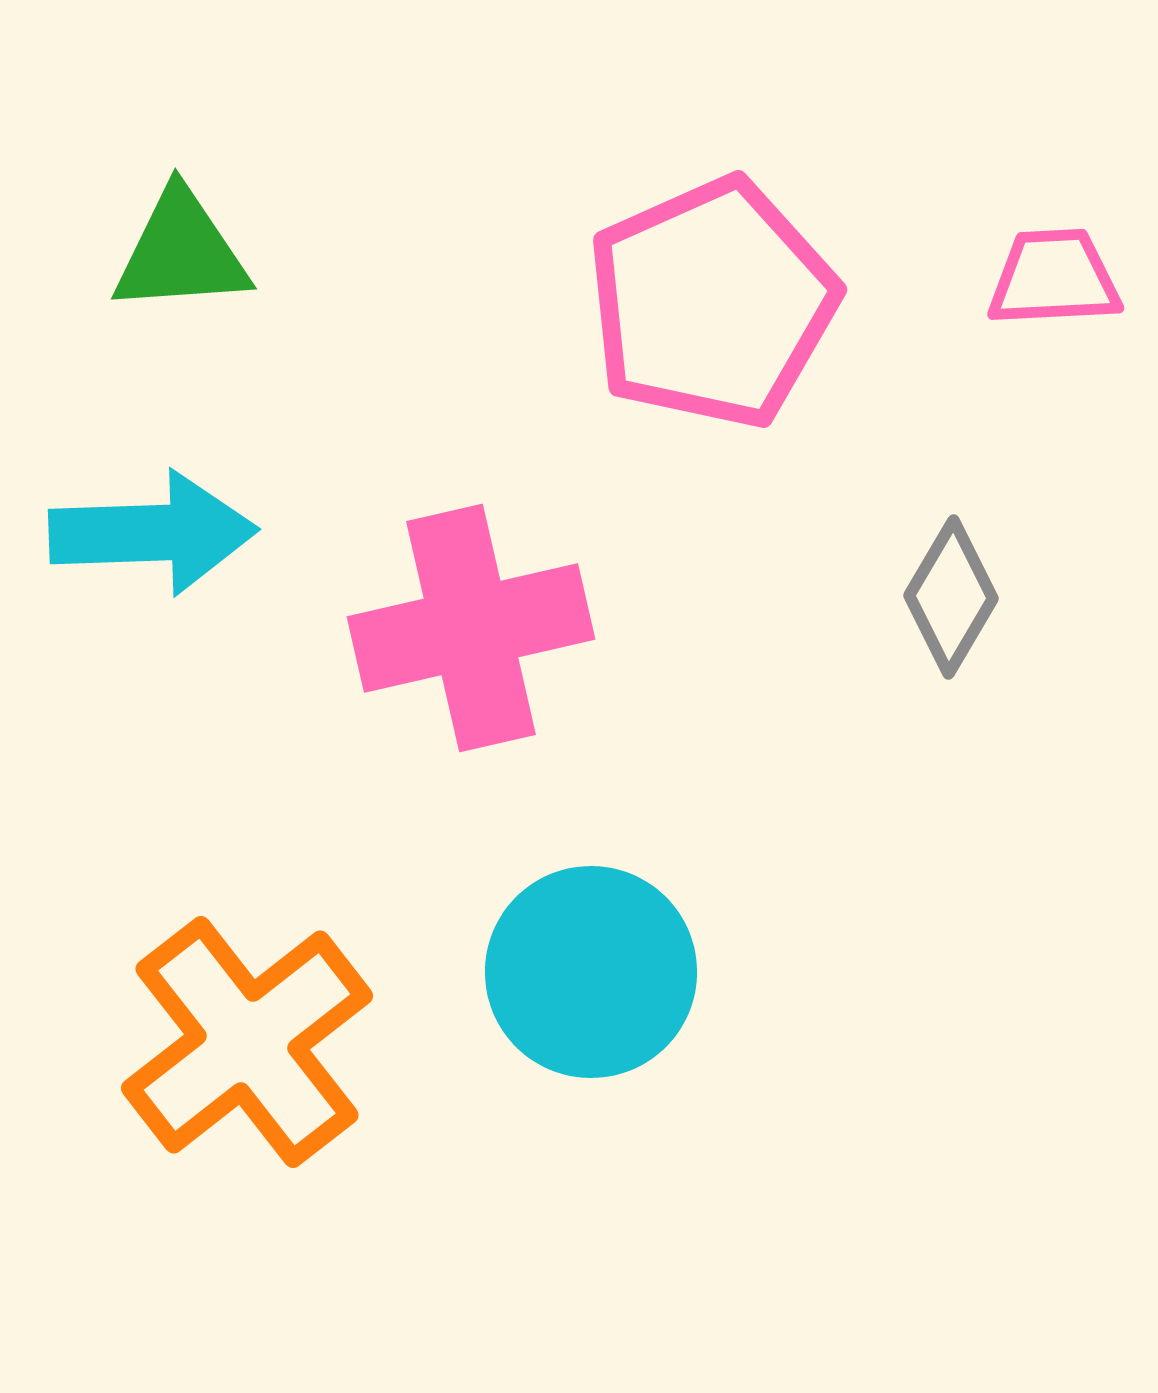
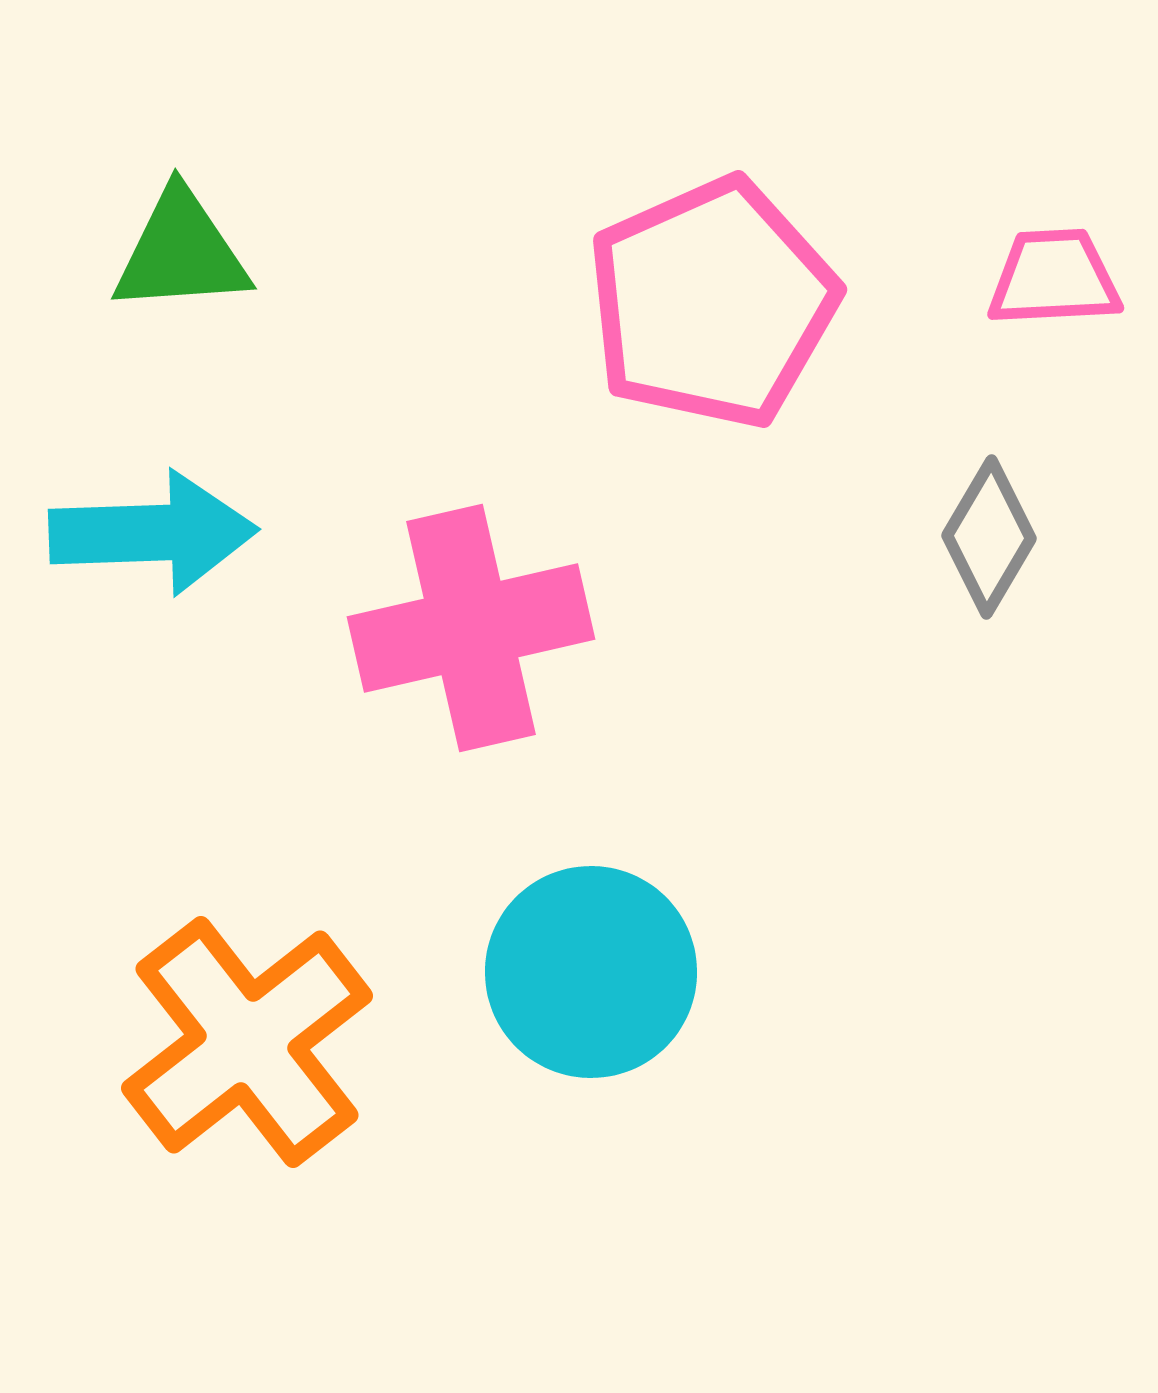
gray diamond: moved 38 px right, 60 px up
